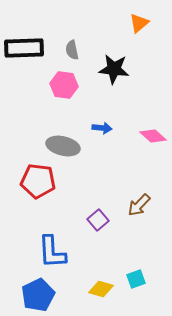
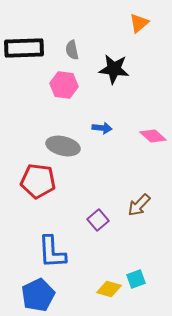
yellow diamond: moved 8 px right
